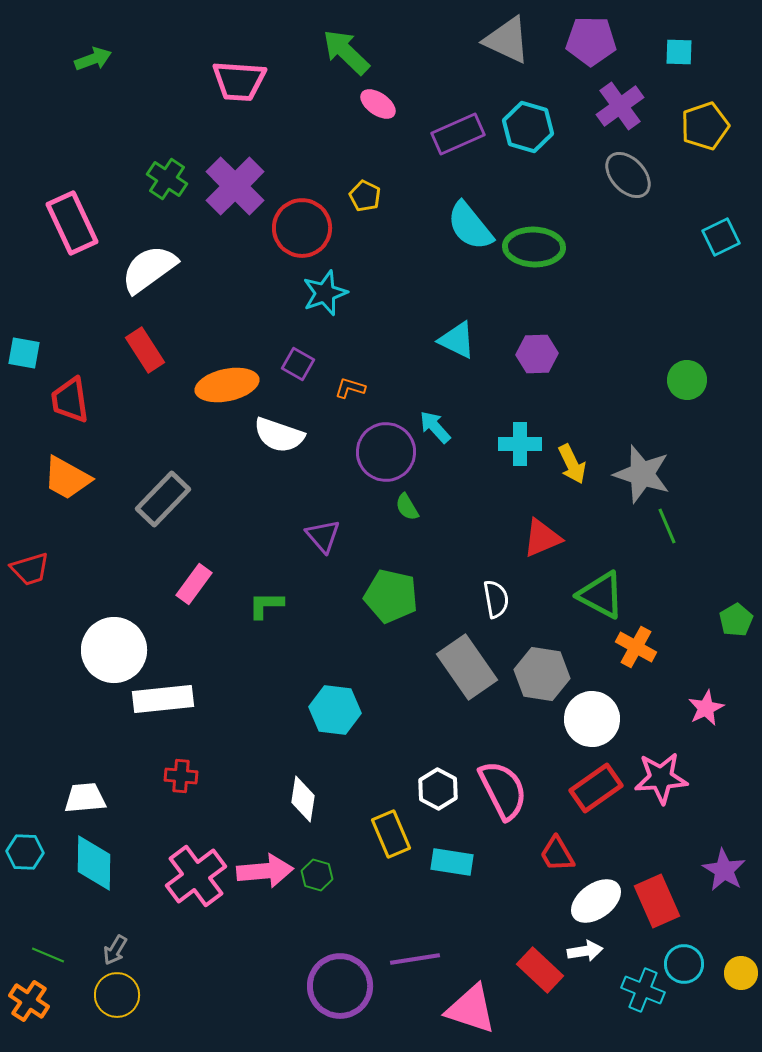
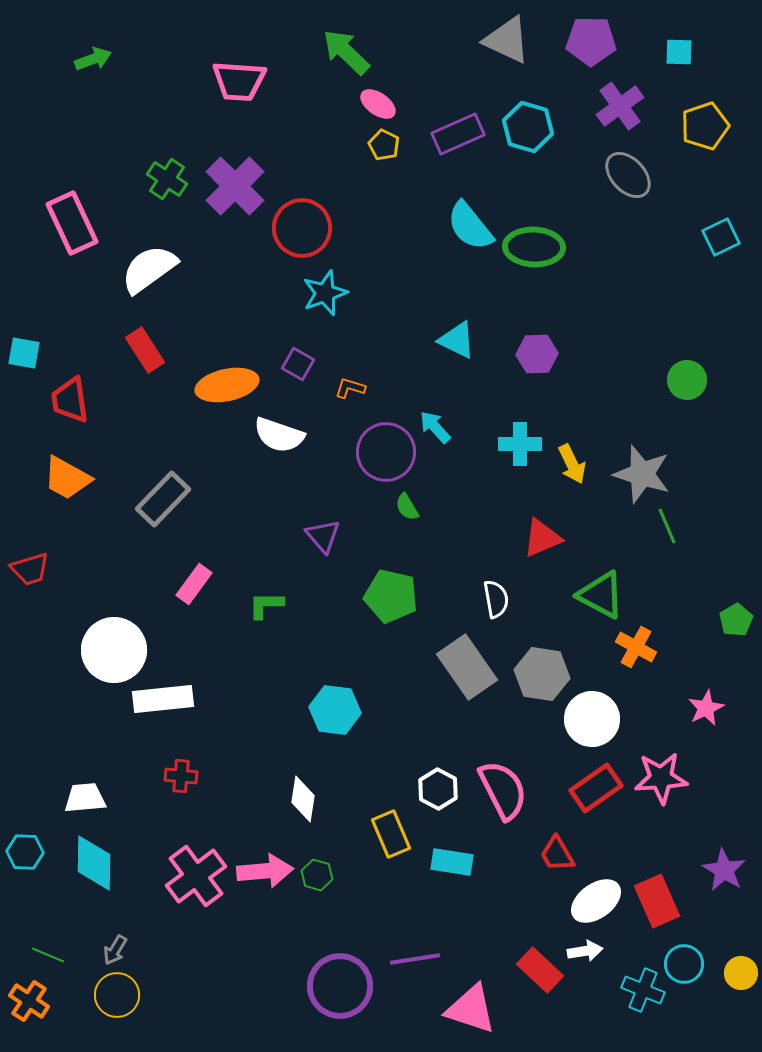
yellow pentagon at (365, 196): moved 19 px right, 51 px up
